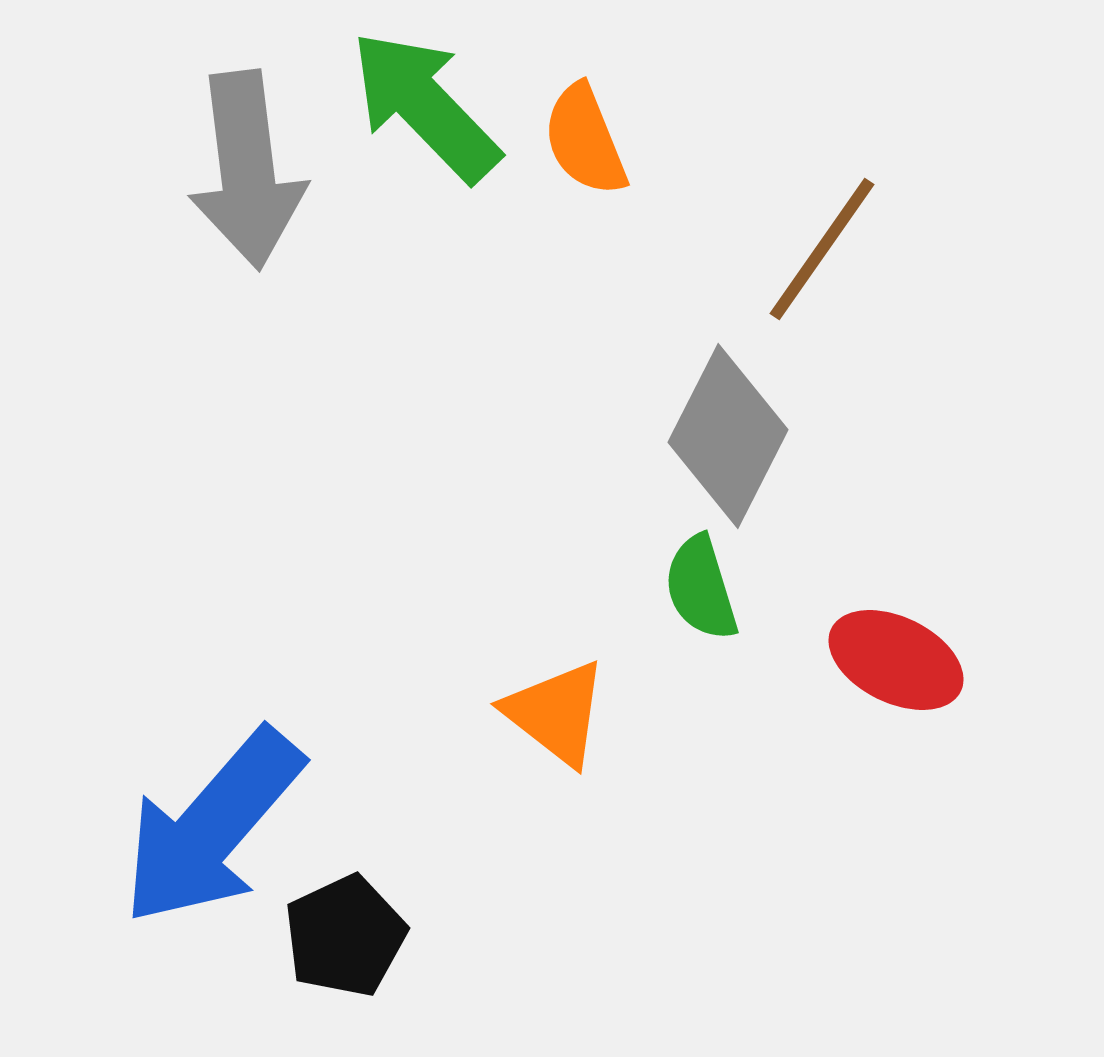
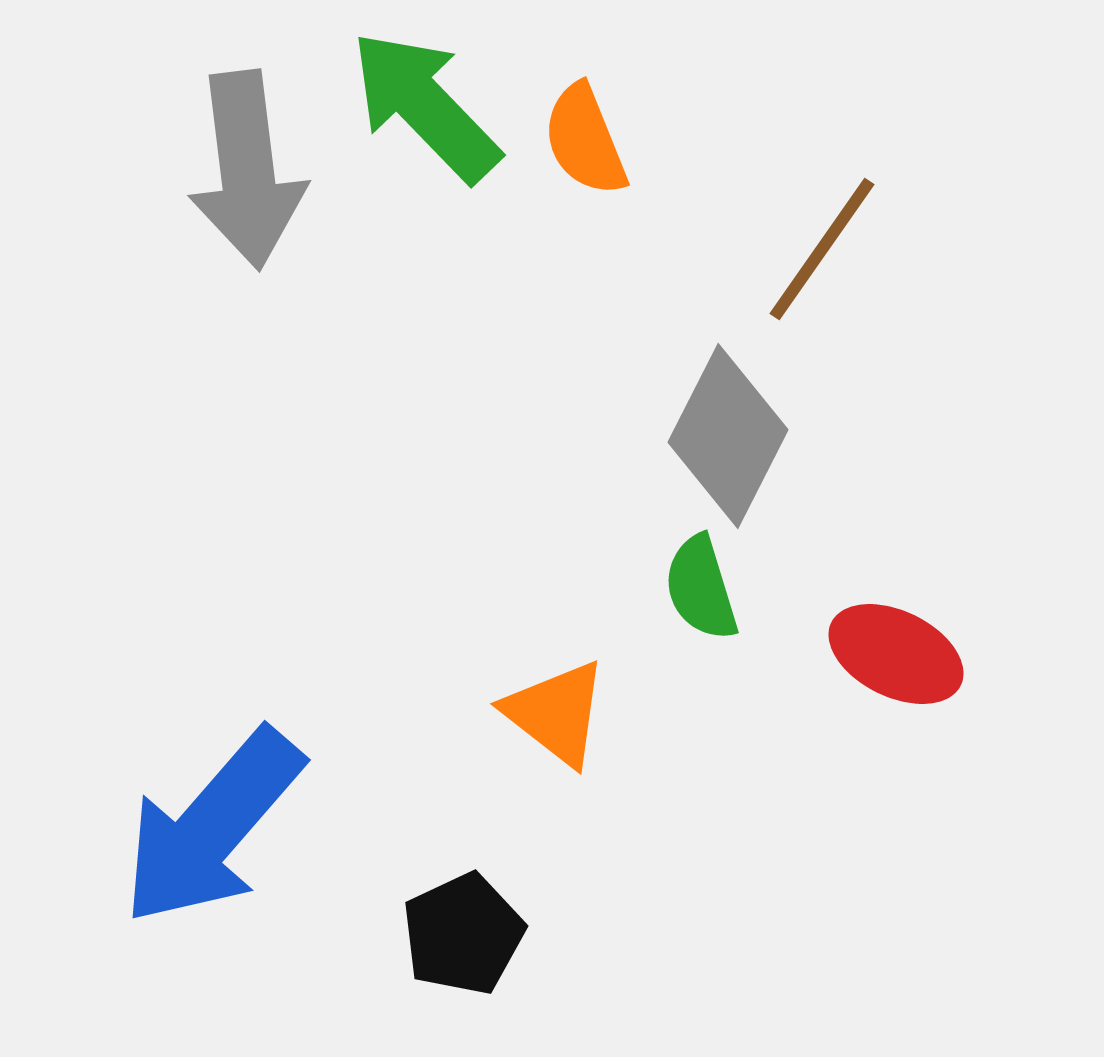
red ellipse: moved 6 px up
black pentagon: moved 118 px right, 2 px up
